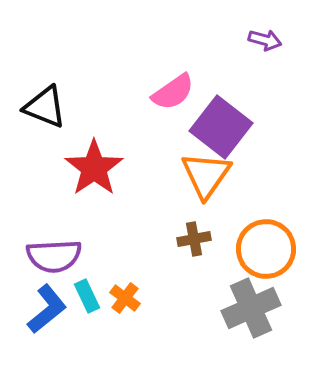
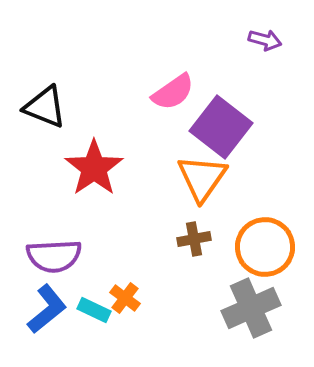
orange triangle: moved 4 px left, 3 px down
orange circle: moved 1 px left, 2 px up
cyan rectangle: moved 7 px right, 14 px down; rotated 40 degrees counterclockwise
